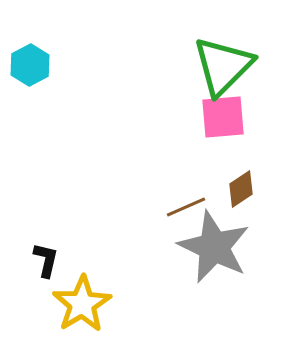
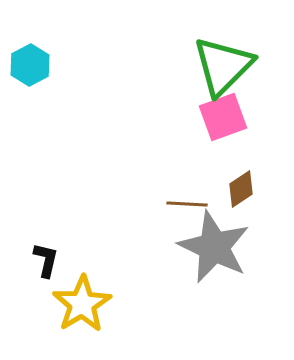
pink square: rotated 15 degrees counterclockwise
brown line: moved 1 px right, 3 px up; rotated 27 degrees clockwise
